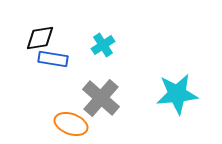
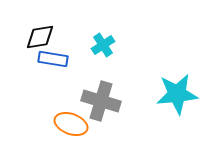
black diamond: moved 1 px up
gray cross: moved 3 px down; rotated 24 degrees counterclockwise
